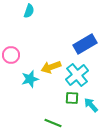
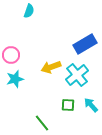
cyan star: moved 15 px left
green square: moved 4 px left, 7 px down
green line: moved 11 px left; rotated 30 degrees clockwise
